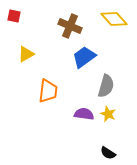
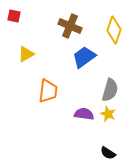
yellow diamond: moved 11 px down; rotated 60 degrees clockwise
gray semicircle: moved 4 px right, 4 px down
